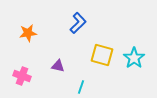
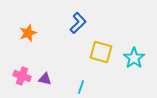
orange star: rotated 12 degrees counterclockwise
yellow square: moved 1 px left, 3 px up
purple triangle: moved 13 px left, 13 px down
